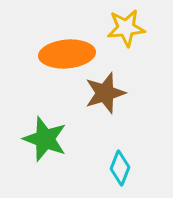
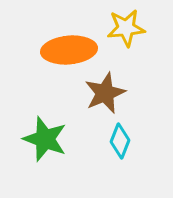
orange ellipse: moved 2 px right, 4 px up
brown star: rotated 6 degrees counterclockwise
cyan diamond: moved 27 px up
